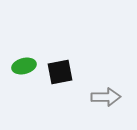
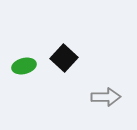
black square: moved 4 px right, 14 px up; rotated 36 degrees counterclockwise
